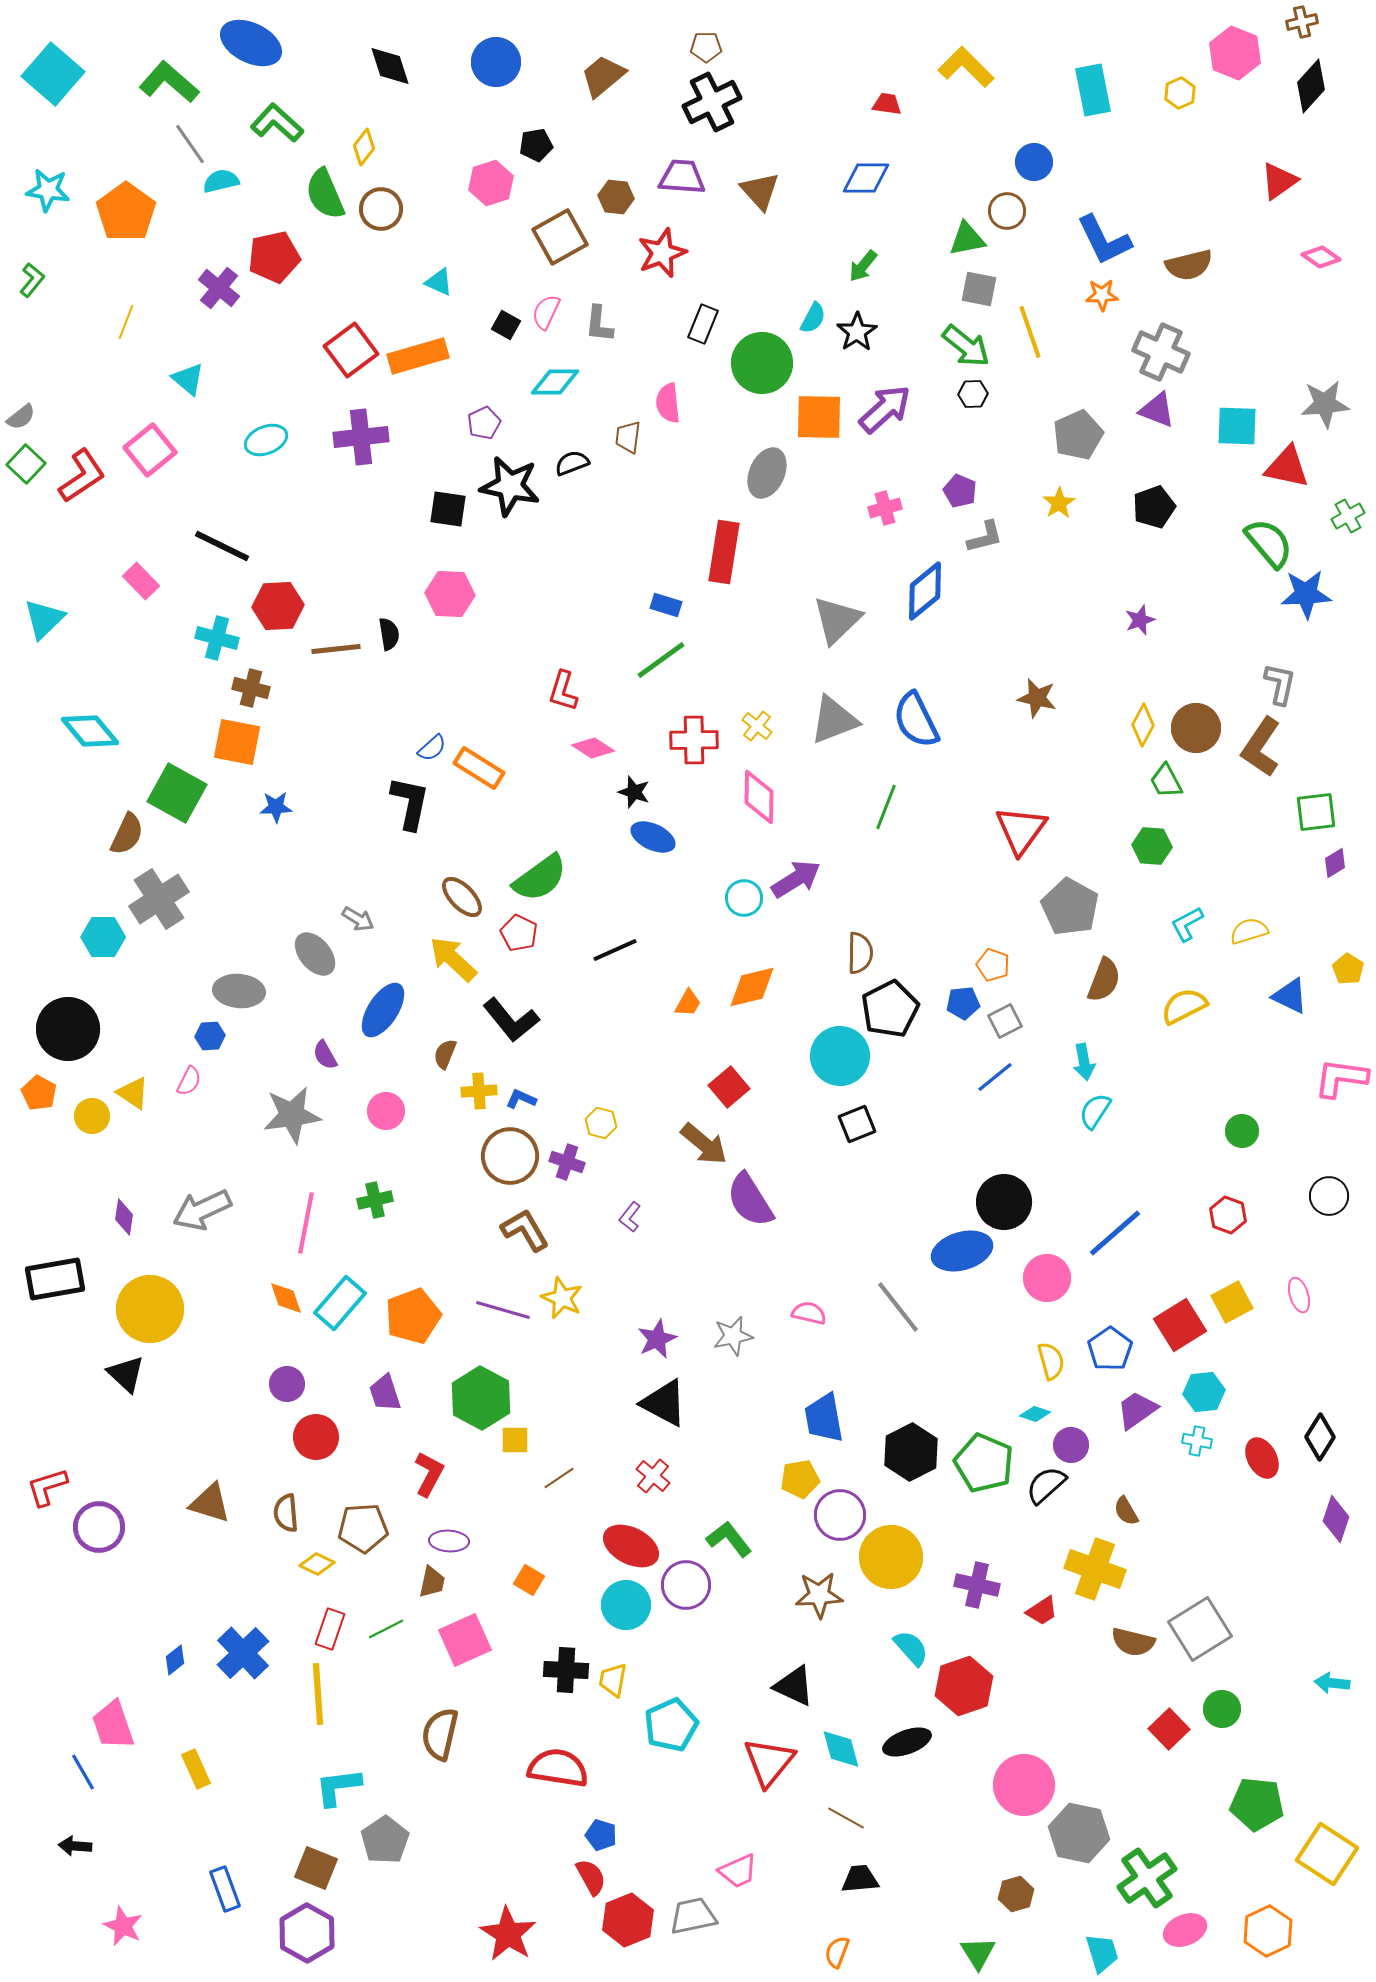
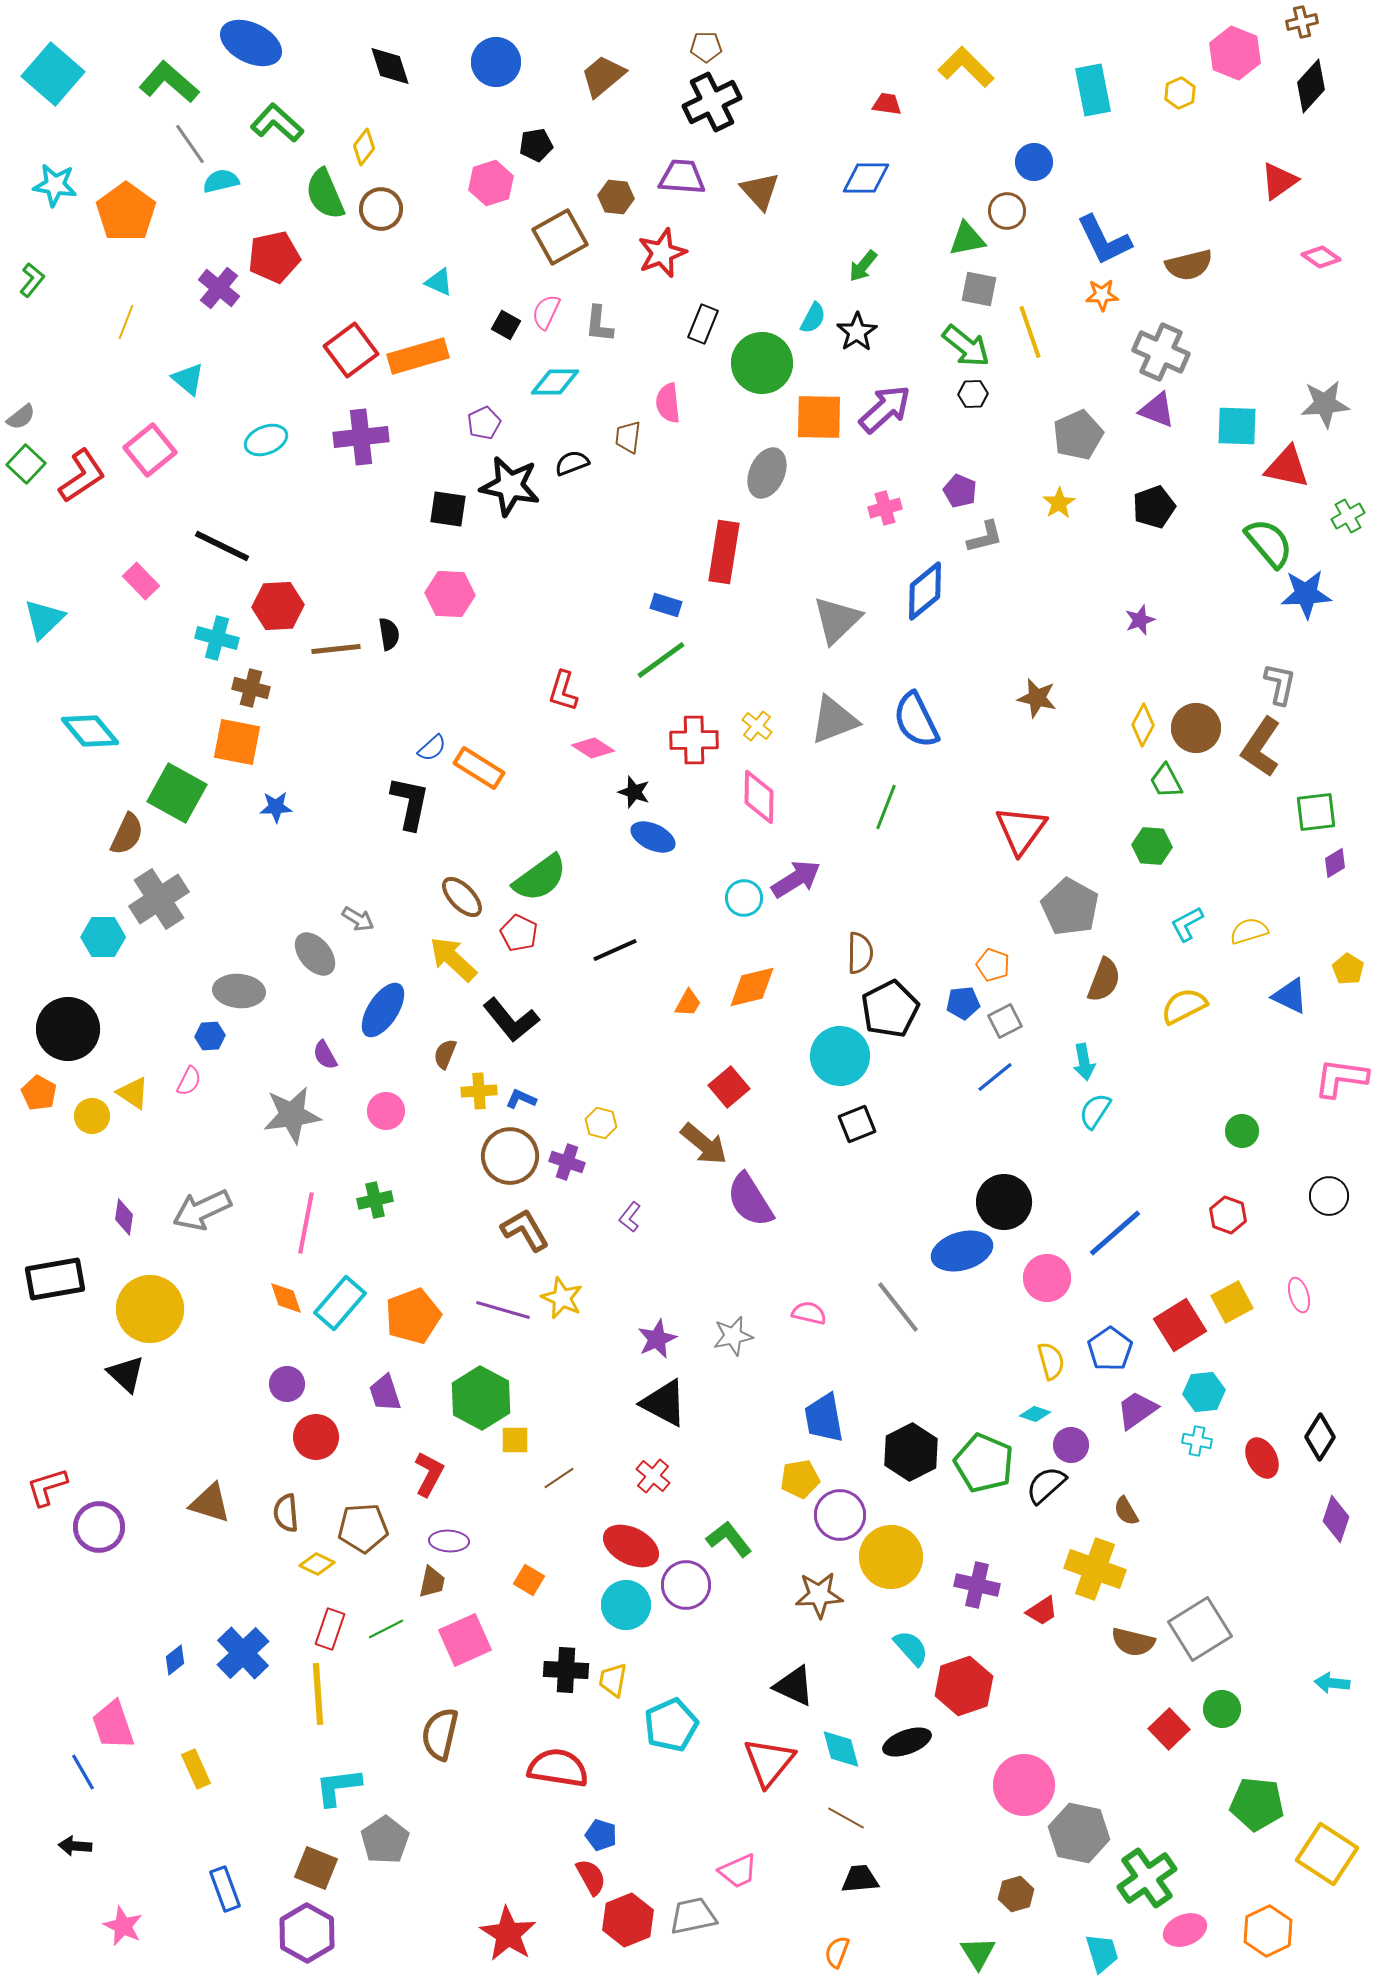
cyan star at (48, 190): moved 7 px right, 5 px up
